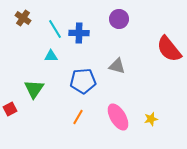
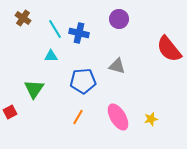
blue cross: rotated 12 degrees clockwise
red square: moved 3 px down
